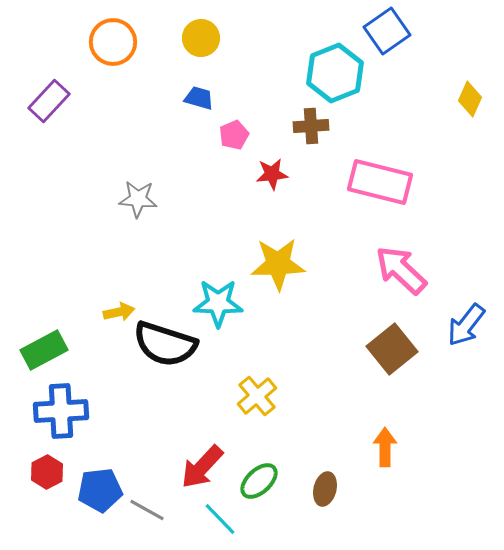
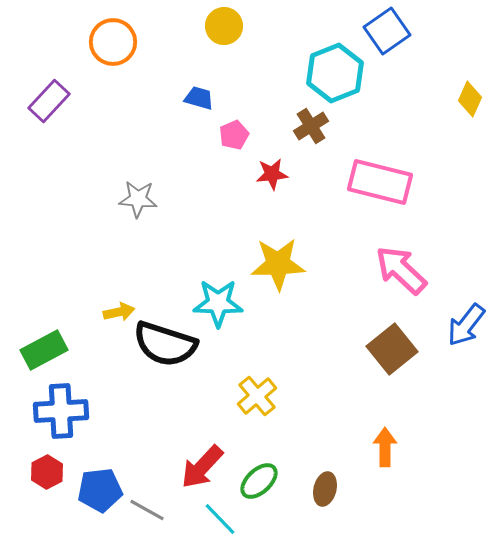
yellow circle: moved 23 px right, 12 px up
brown cross: rotated 28 degrees counterclockwise
